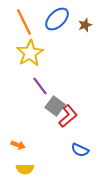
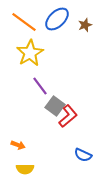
orange line: rotated 28 degrees counterclockwise
blue semicircle: moved 3 px right, 5 px down
